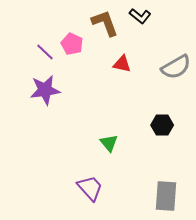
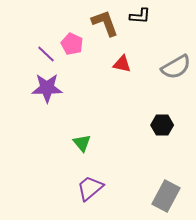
black L-shape: rotated 35 degrees counterclockwise
purple line: moved 1 px right, 2 px down
purple star: moved 2 px right, 2 px up; rotated 8 degrees clockwise
green triangle: moved 27 px left
purple trapezoid: rotated 88 degrees counterclockwise
gray rectangle: rotated 24 degrees clockwise
